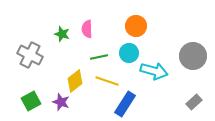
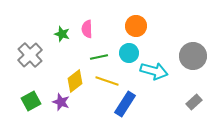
gray cross: rotated 20 degrees clockwise
